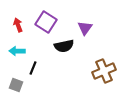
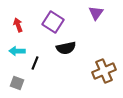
purple square: moved 7 px right
purple triangle: moved 11 px right, 15 px up
black semicircle: moved 2 px right, 2 px down
black line: moved 2 px right, 5 px up
gray square: moved 1 px right, 2 px up
